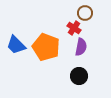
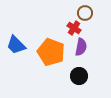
orange pentagon: moved 5 px right, 5 px down
